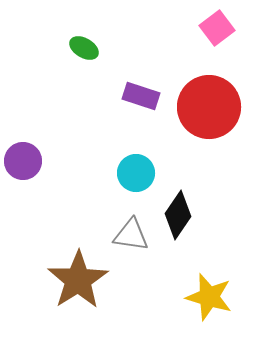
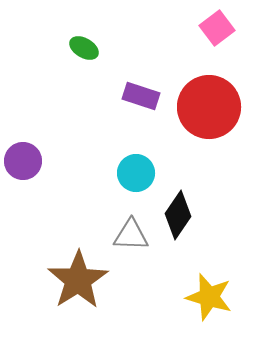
gray triangle: rotated 6 degrees counterclockwise
